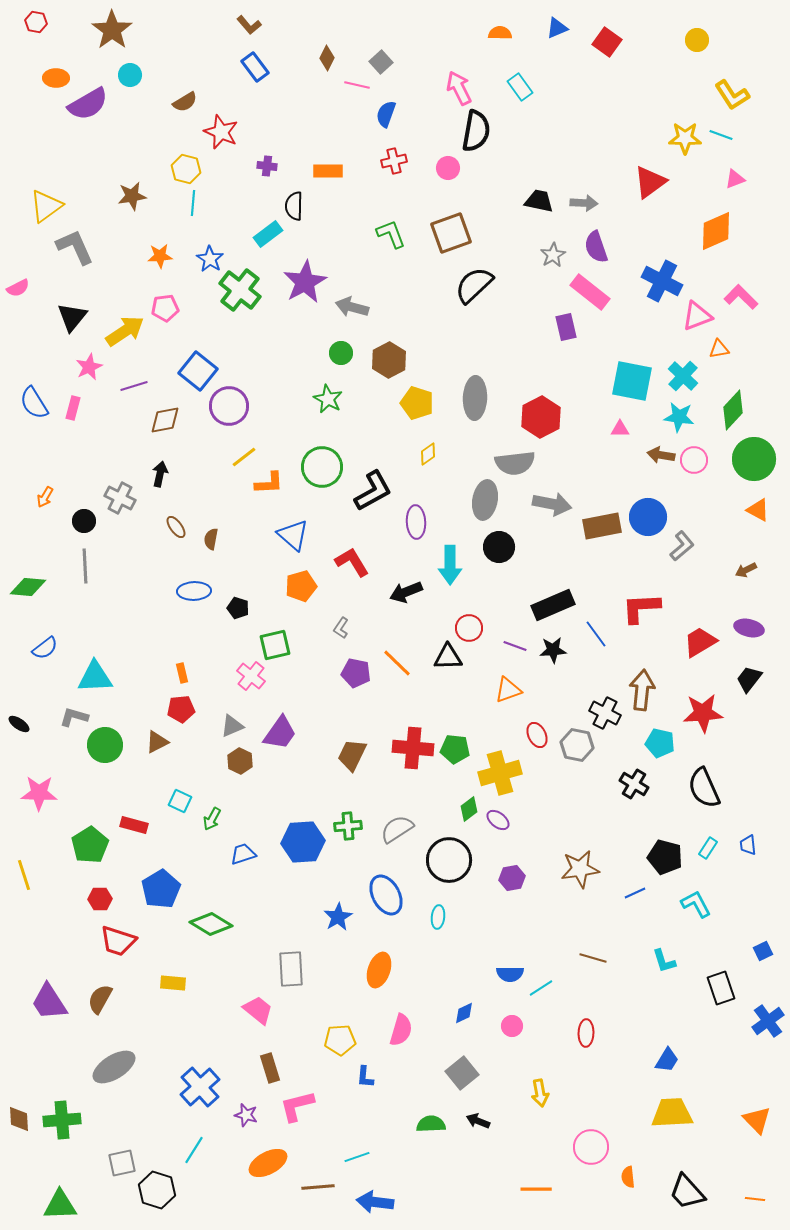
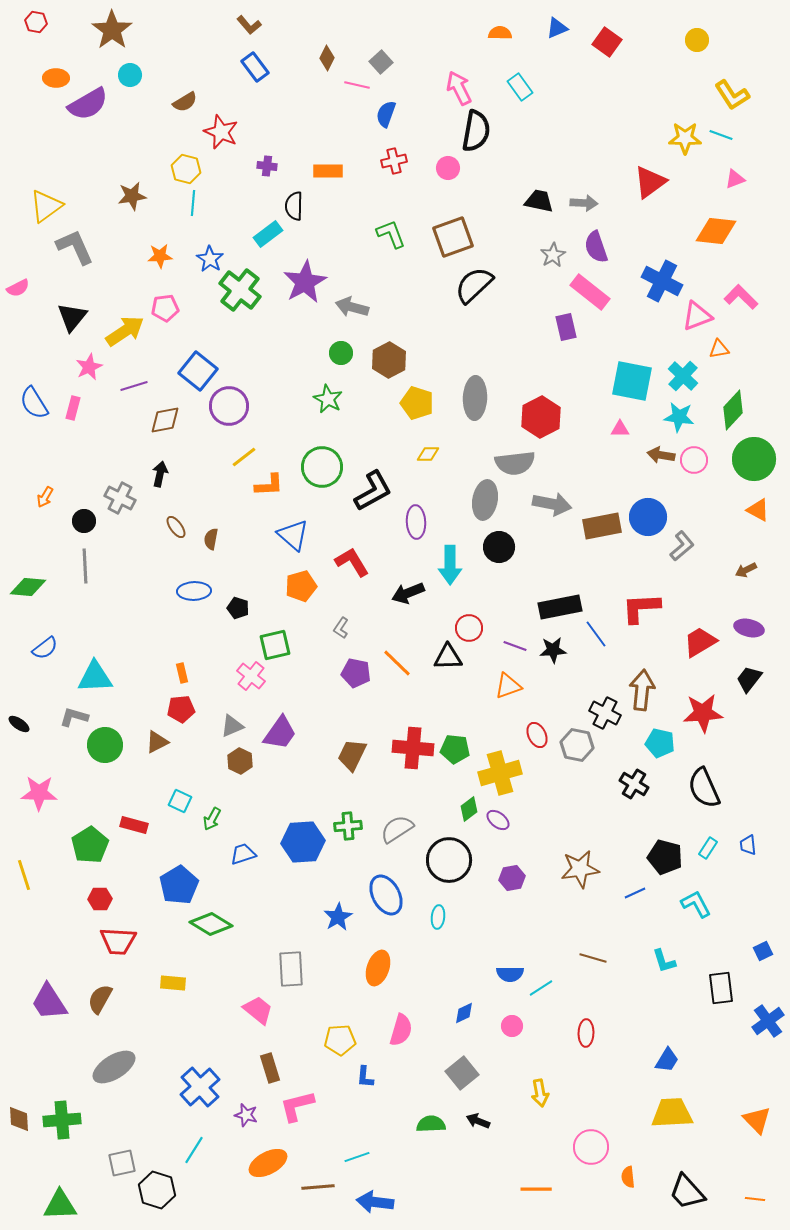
orange diamond at (716, 231): rotated 30 degrees clockwise
brown square at (451, 233): moved 2 px right, 4 px down
yellow diamond at (428, 454): rotated 35 degrees clockwise
orange L-shape at (269, 483): moved 2 px down
black arrow at (406, 592): moved 2 px right, 1 px down
black rectangle at (553, 605): moved 7 px right, 2 px down; rotated 12 degrees clockwise
orange triangle at (508, 690): moved 4 px up
blue pentagon at (161, 889): moved 18 px right, 4 px up
red trapezoid at (118, 941): rotated 15 degrees counterclockwise
orange ellipse at (379, 970): moved 1 px left, 2 px up
black rectangle at (721, 988): rotated 12 degrees clockwise
